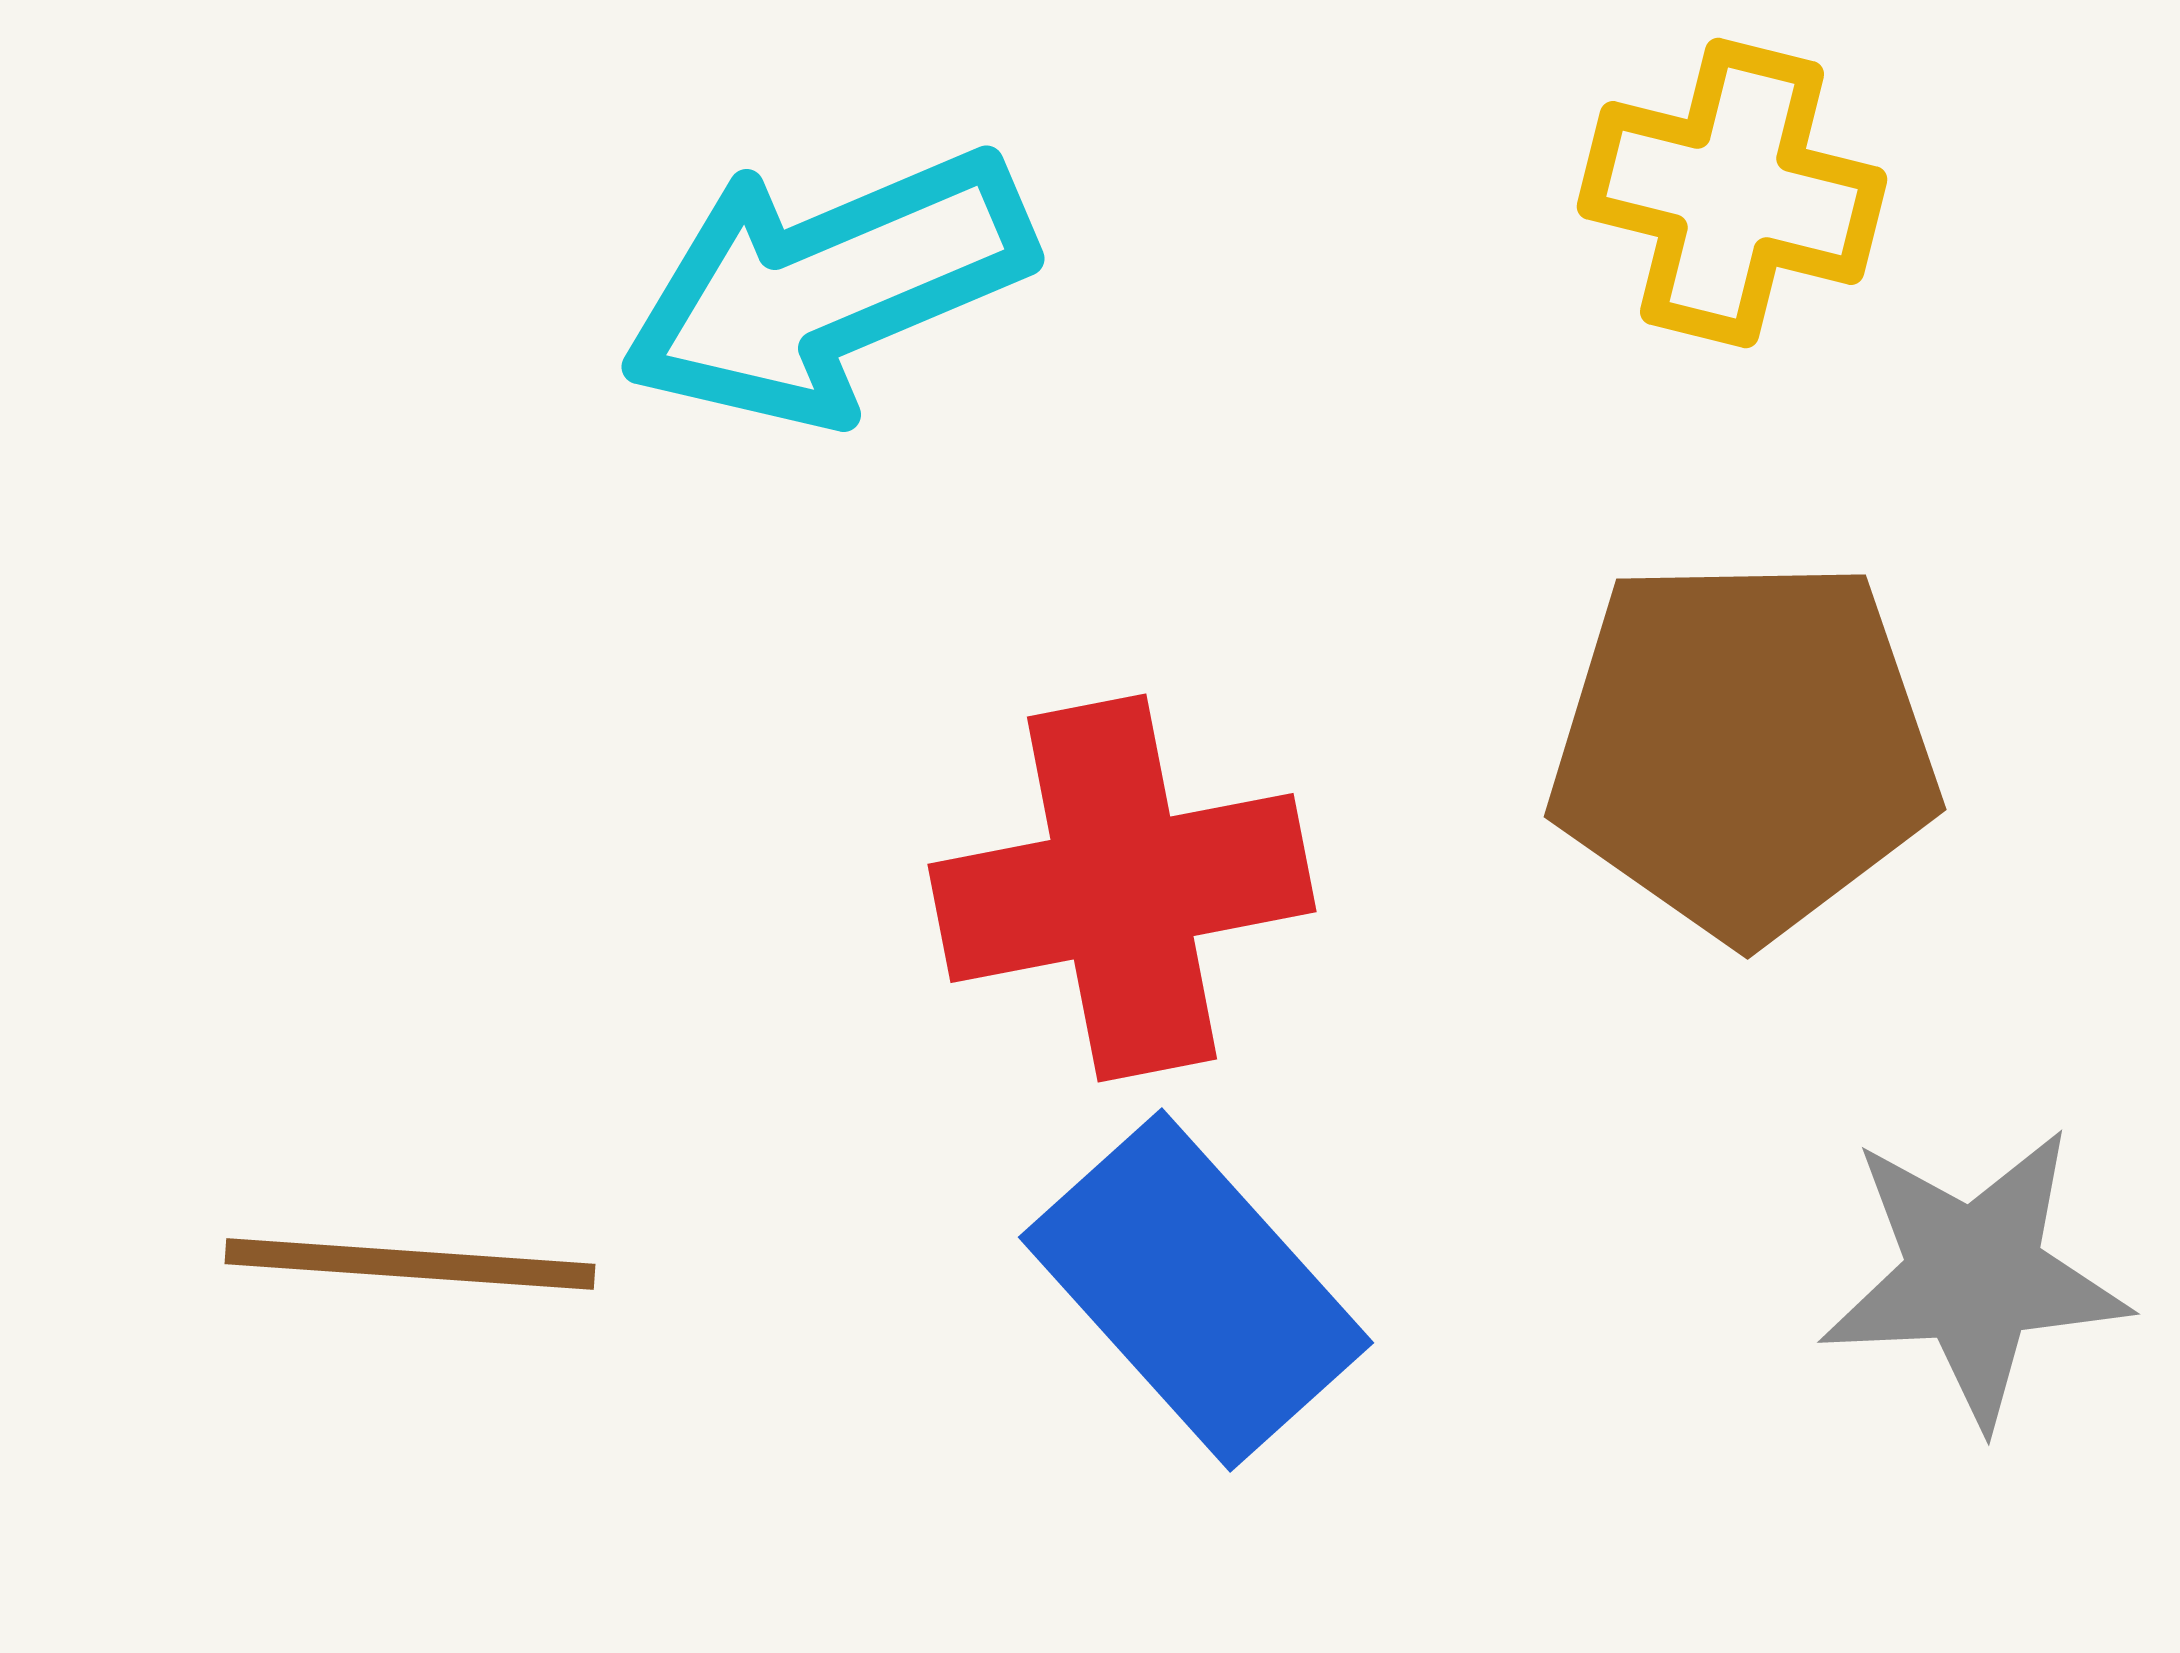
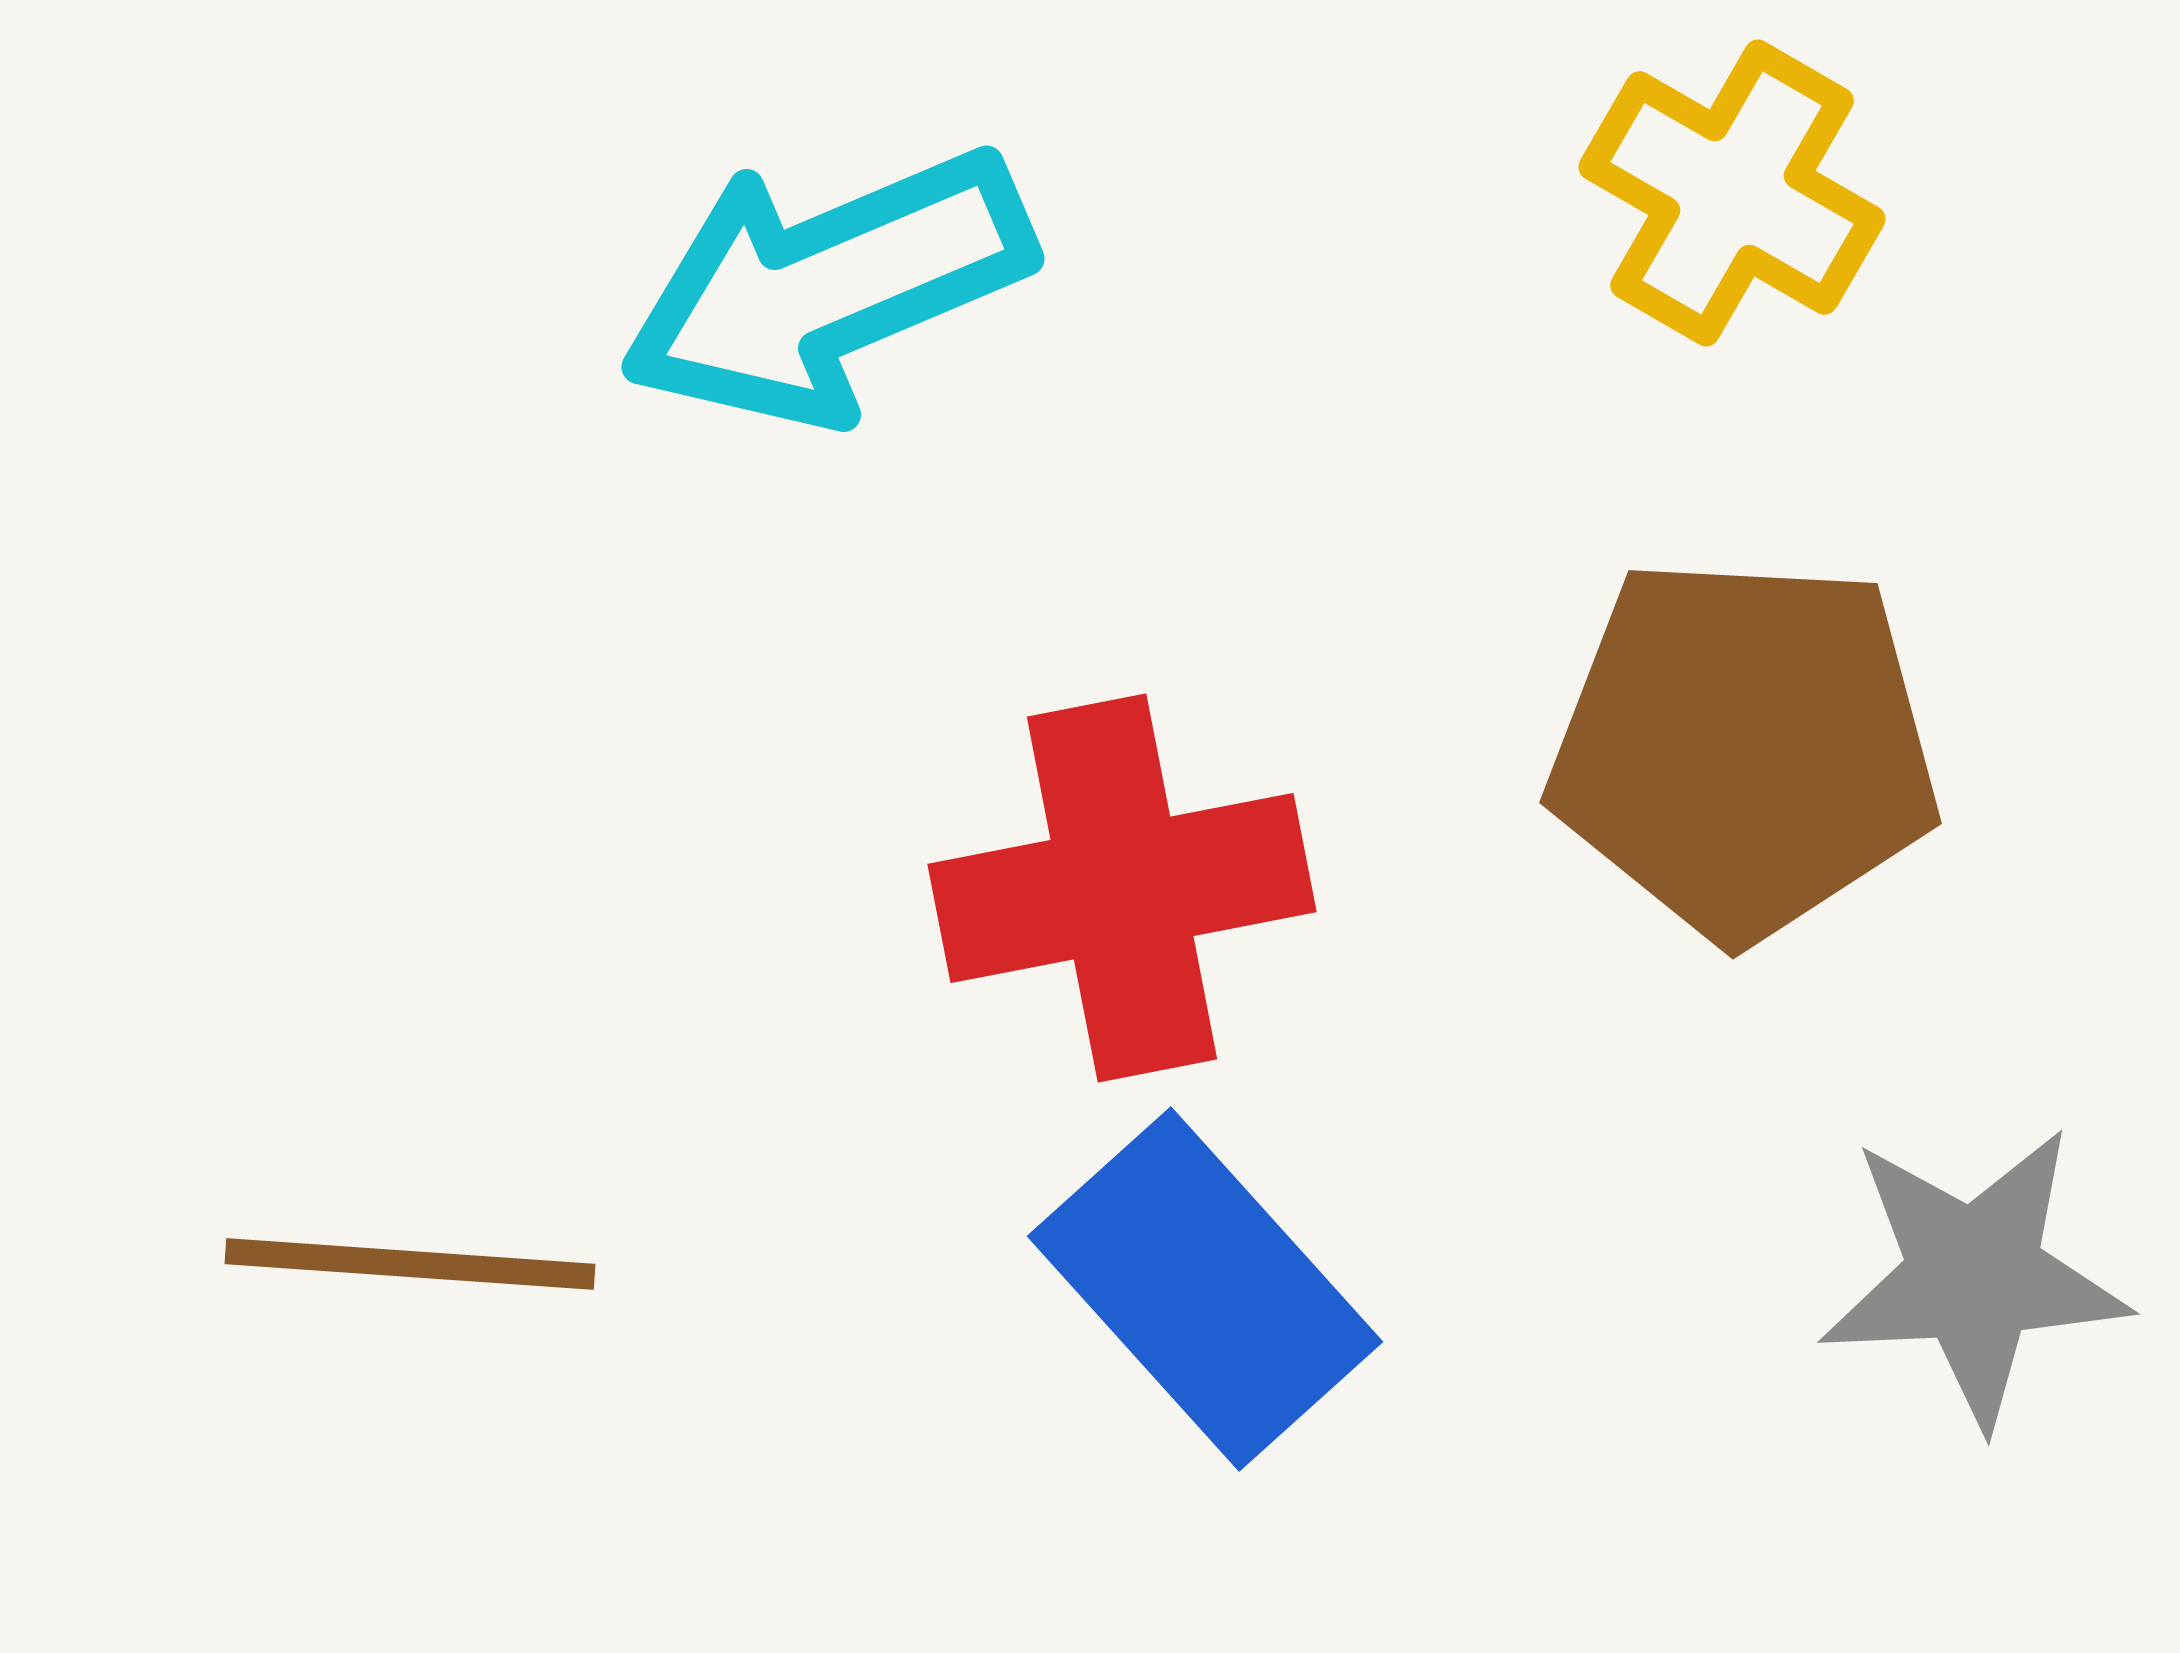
yellow cross: rotated 16 degrees clockwise
brown pentagon: rotated 4 degrees clockwise
blue rectangle: moved 9 px right, 1 px up
